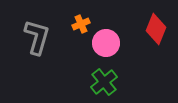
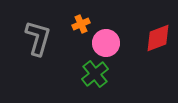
red diamond: moved 2 px right, 9 px down; rotated 48 degrees clockwise
gray L-shape: moved 1 px right, 1 px down
green cross: moved 9 px left, 8 px up
